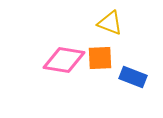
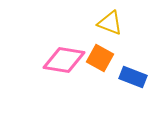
orange square: rotated 32 degrees clockwise
